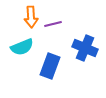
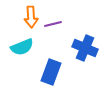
blue rectangle: moved 1 px right, 6 px down
